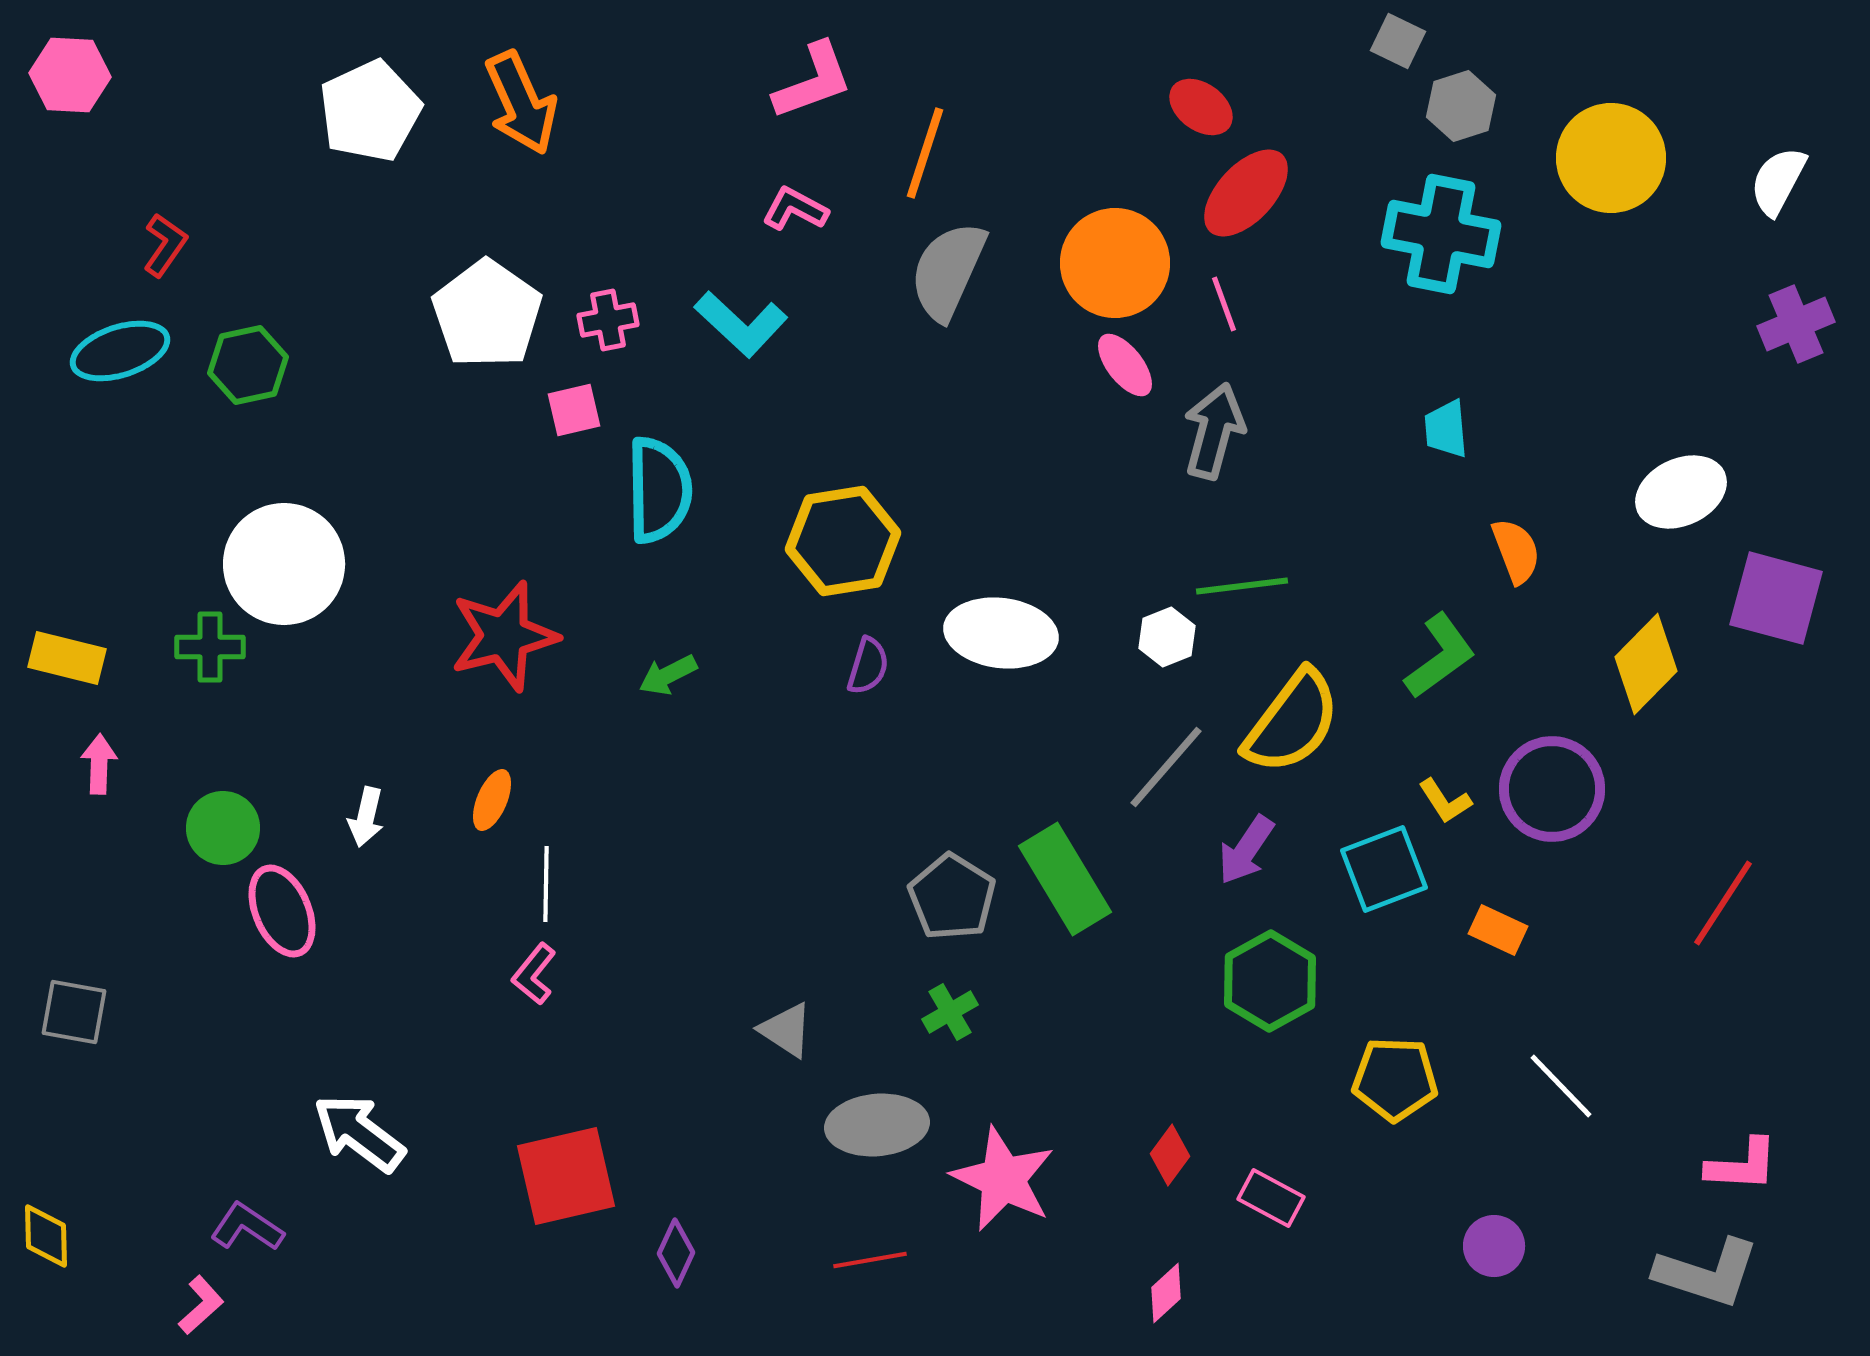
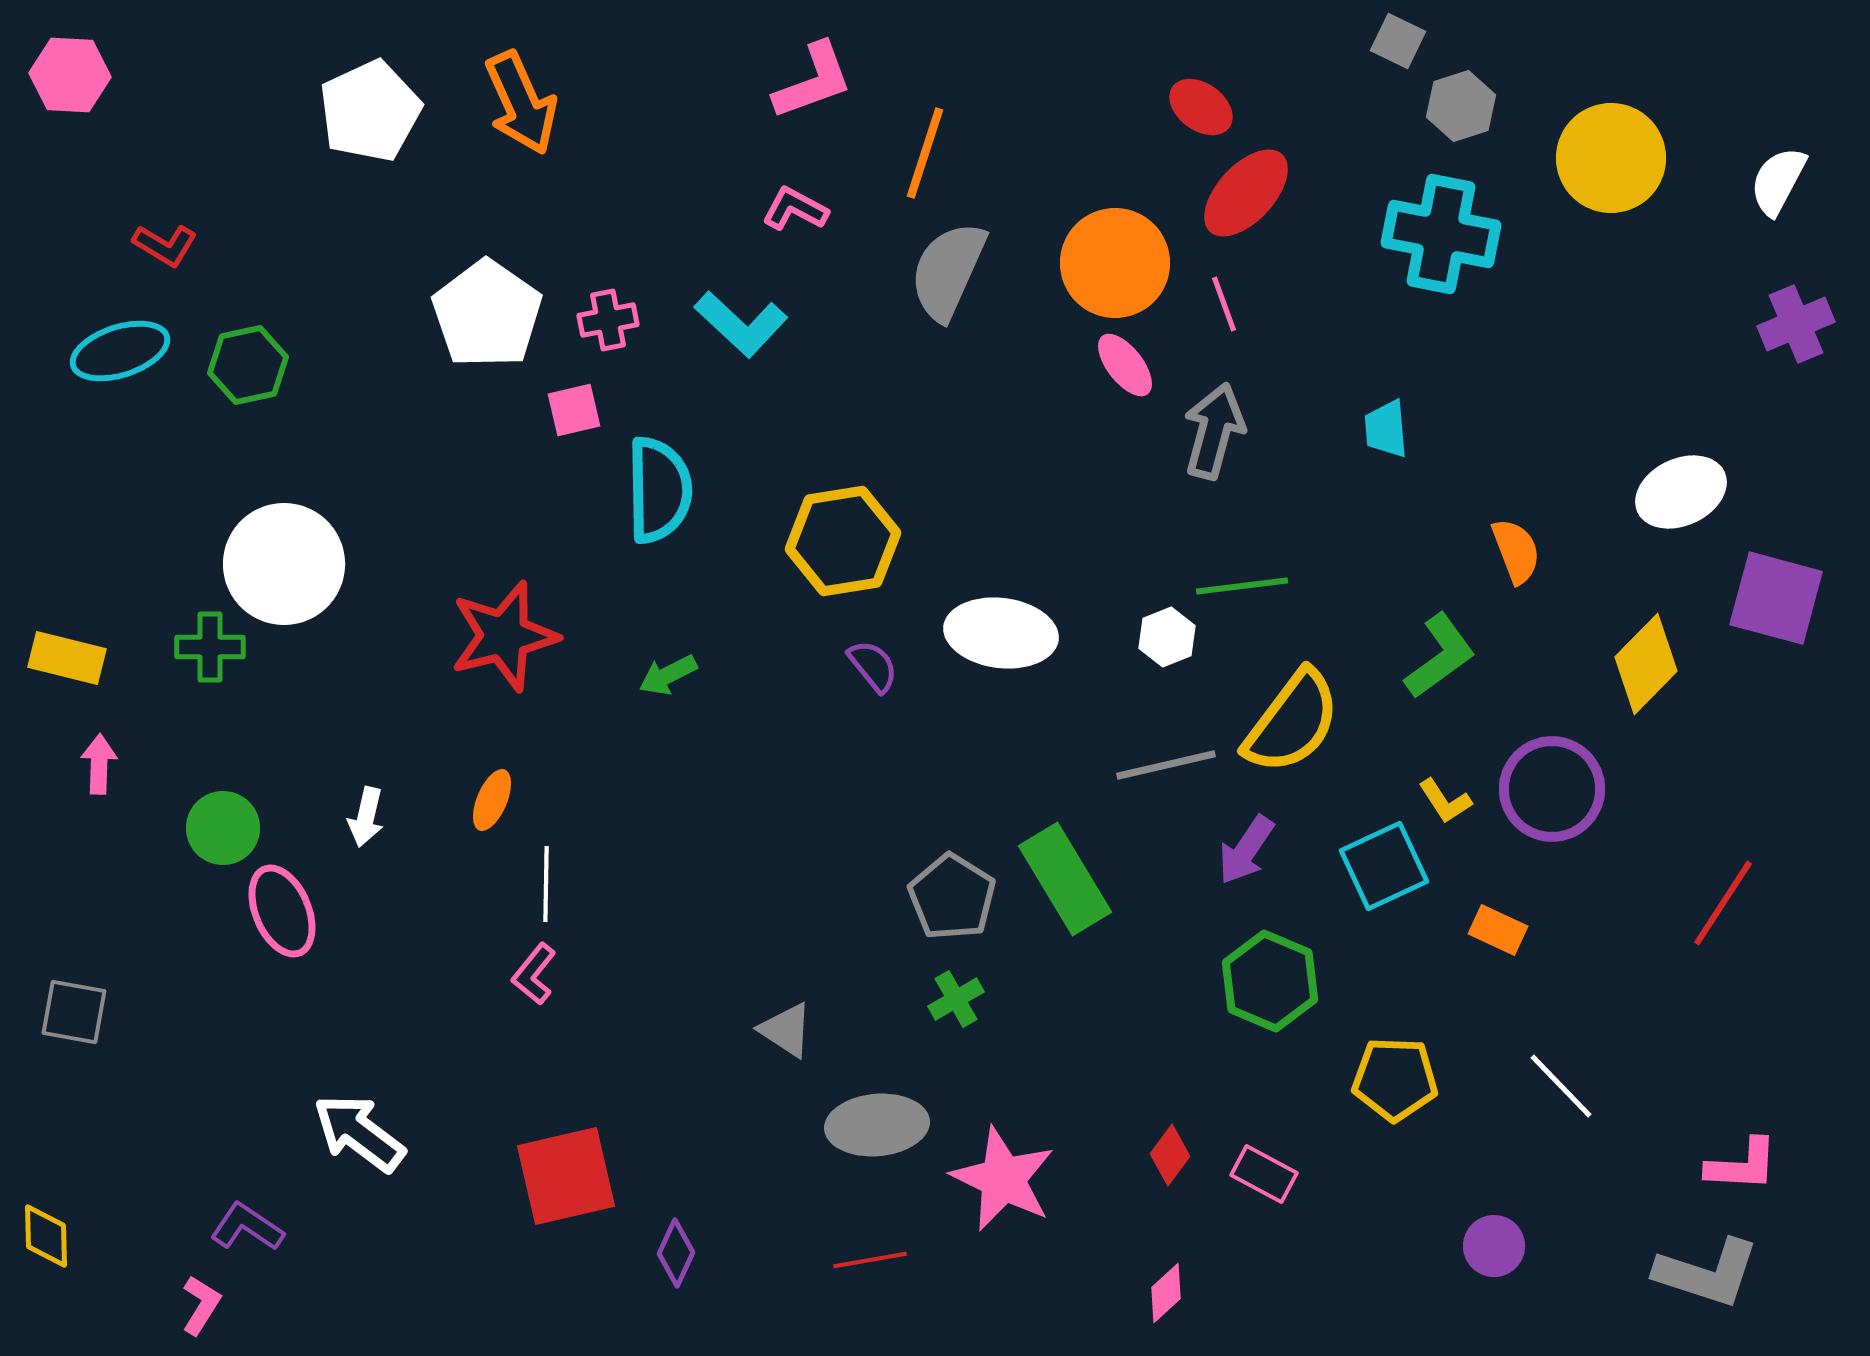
red L-shape at (165, 245): rotated 86 degrees clockwise
cyan trapezoid at (1446, 429): moved 60 px left
purple semicircle at (868, 666): moved 5 px right; rotated 56 degrees counterclockwise
gray line at (1166, 767): moved 2 px up; rotated 36 degrees clockwise
cyan square at (1384, 869): moved 3 px up; rotated 4 degrees counterclockwise
green hexagon at (1270, 981): rotated 8 degrees counterclockwise
green cross at (950, 1012): moved 6 px right, 13 px up
pink rectangle at (1271, 1198): moved 7 px left, 24 px up
pink L-shape at (201, 1305): rotated 16 degrees counterclockwise
